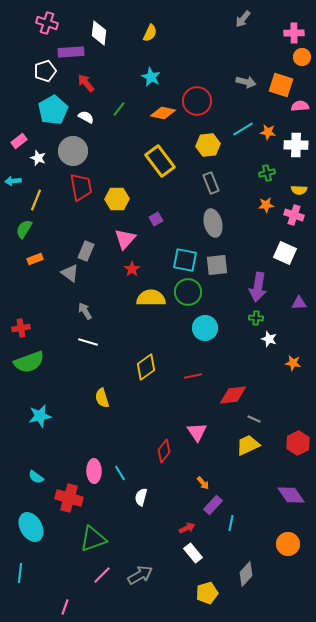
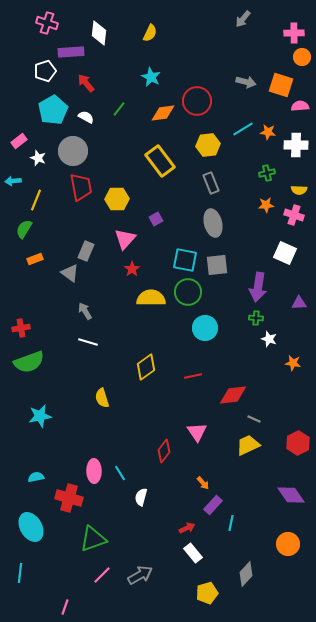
orange diamond at (163, 113): rotated 20 degrees counterclockwise
cyan semicircle at (36, 477): rotated 133 degrees clockwise
